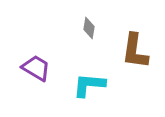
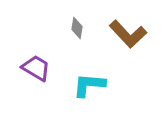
gray diamond: moved 12 px left
brown L-shape: moved 7 px left, 17 px up; rotated 51 degrees counterclockwise
